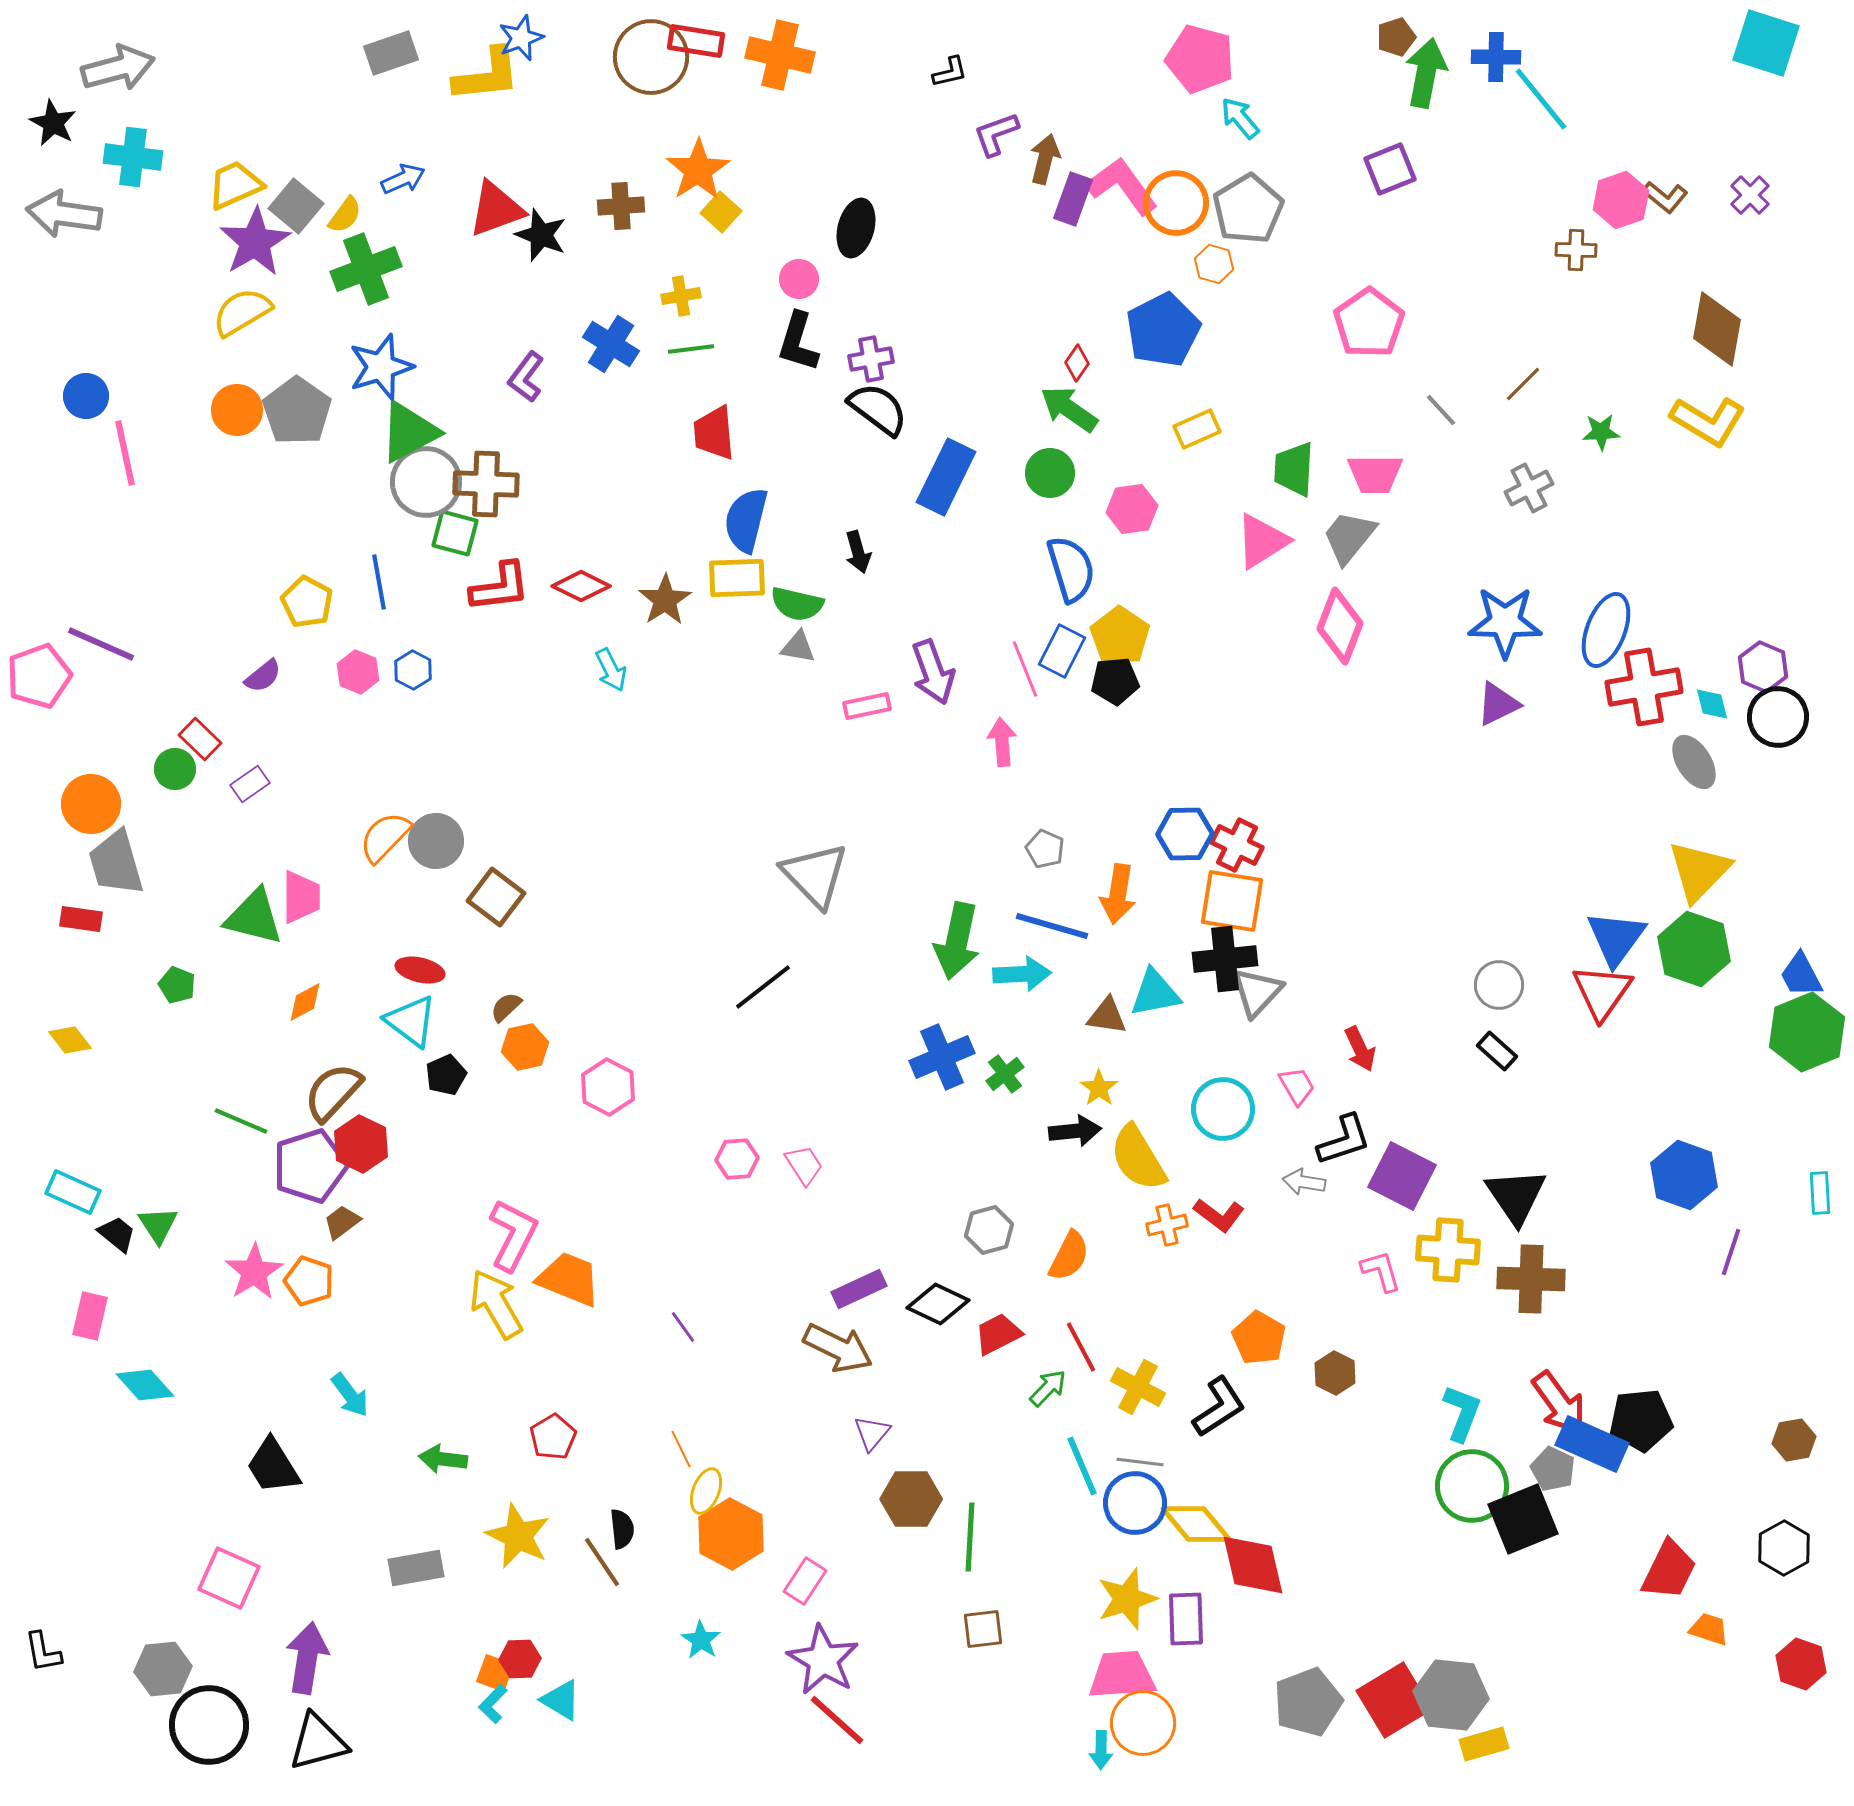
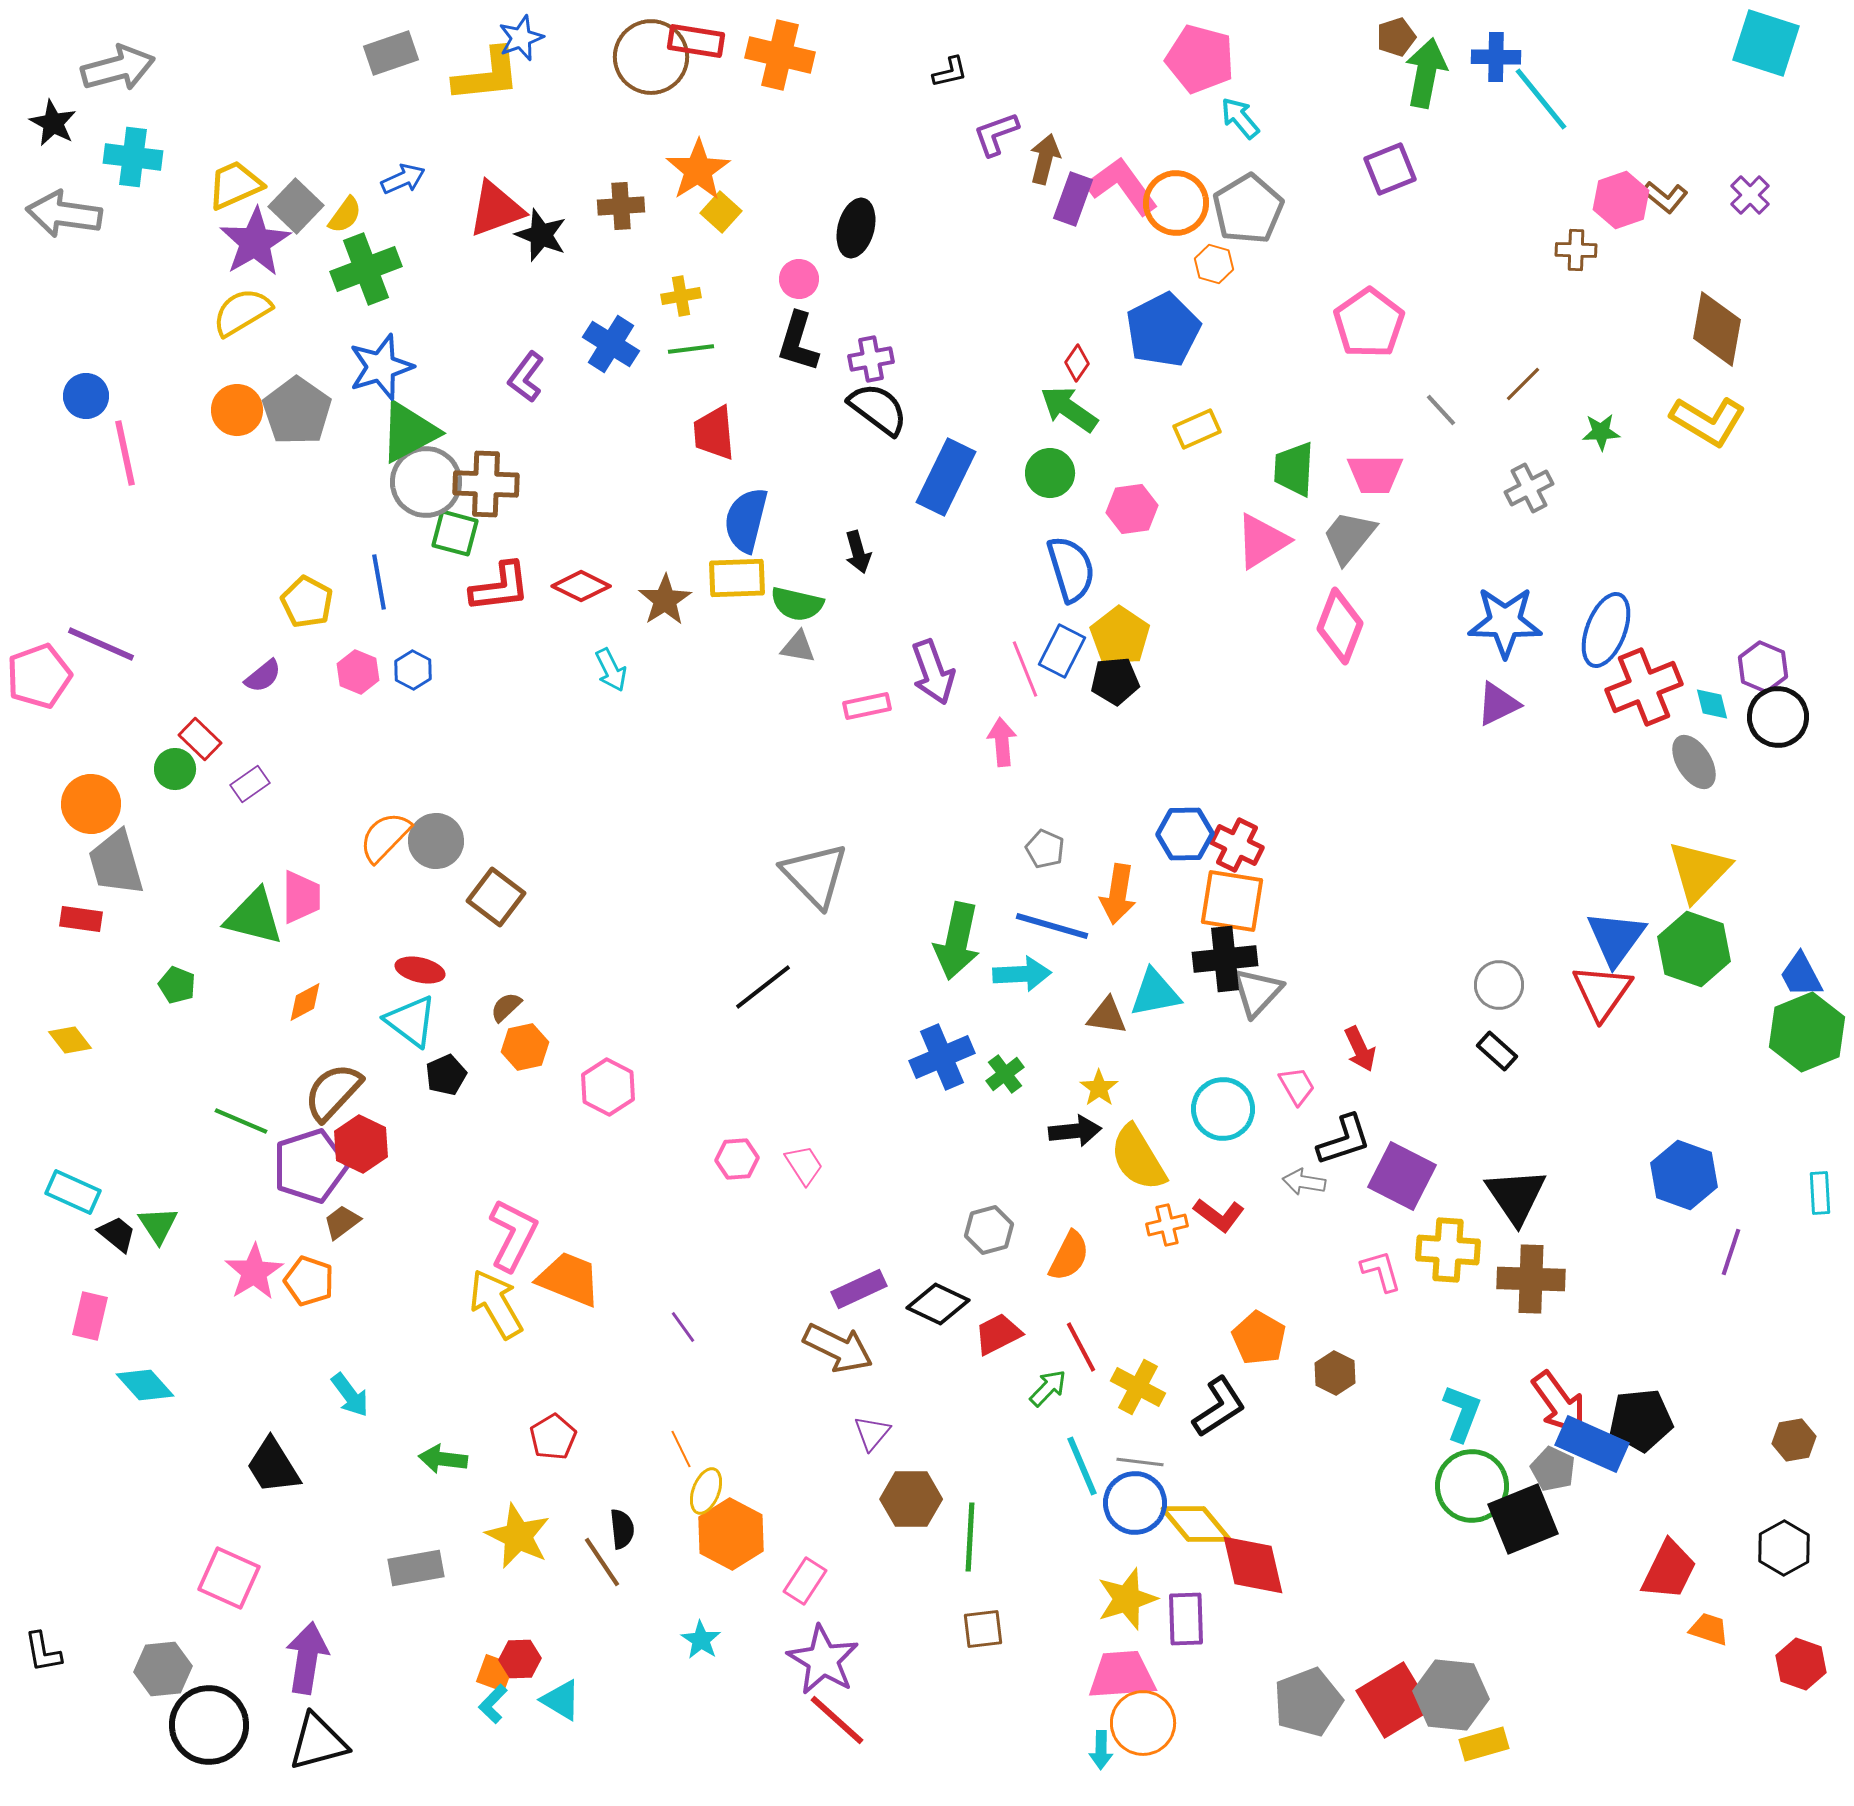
gray square at (296, 206): rotated 4 degrees clockwise
red cross at (1644, 687): rotated 12 degrees counterclockwise
